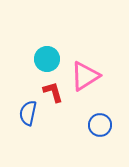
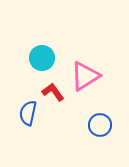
cyan circle: moved 5 px left, 1 px up
red L-shape: rotated 20 degrees counterclockwise
